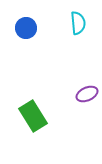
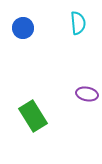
blue circle: moved 3 px left
purple ellipse: rotated 35 degrees clockwise
